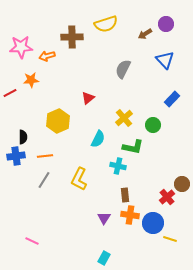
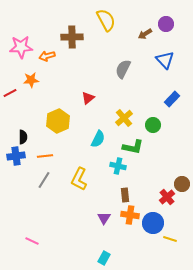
yellow semicircle: moved 4 px up; rotated 100 degrees counterclockwise
